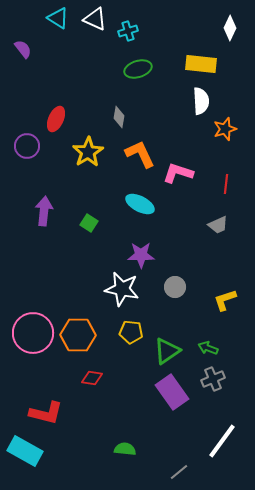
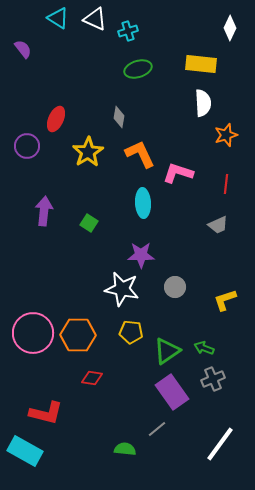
white semicircle: moved 2 px right, 2 px down
orange star: moved 1 px right, 6 px down
cyan ellipse: moved 3 px right, 1 px up; rotated 60 degrees clockwise
green arrow: moved 4 px left
white line: moved 2 px left, 3 px down
gray line: moved 22 px left, 43 px up
